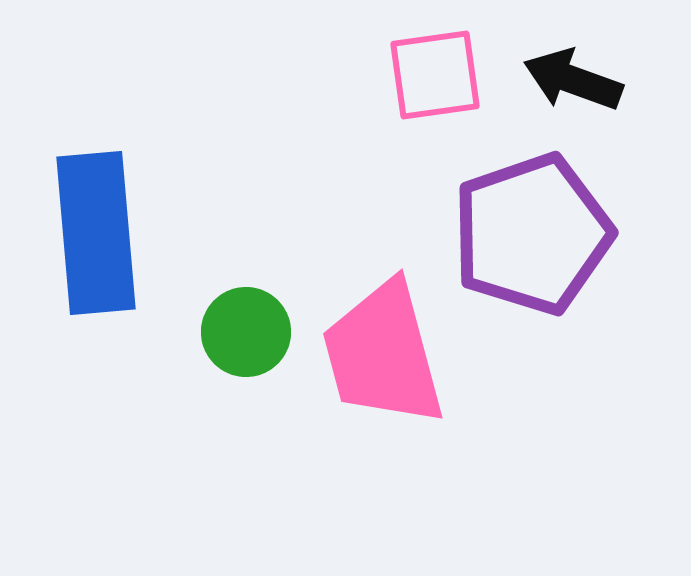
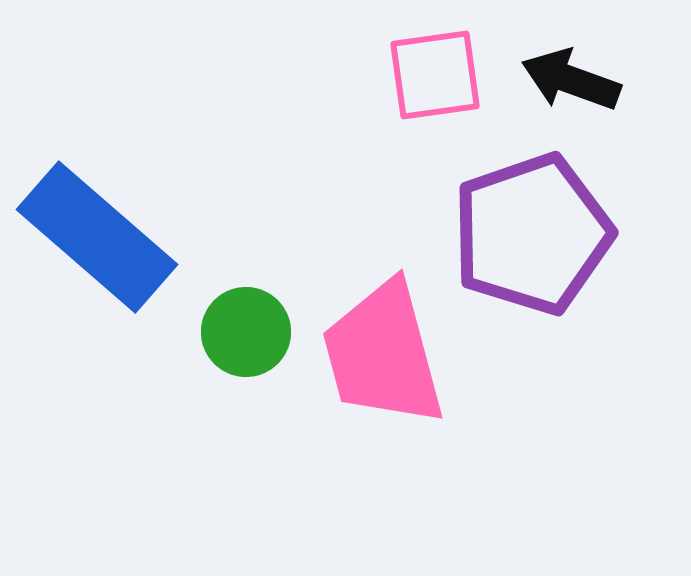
black arrow: moved 2 px left
blue rectangle: moved 1 px right, 4 px down; rotated 44 degrees counterclockwise
